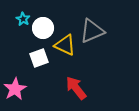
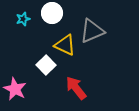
cyan star: rotated 24 degrees clockwise
white circle: moved 9 px right, 15 px up
white square: moved 7 px right, 7 px down; rotated 24 degrees counterclockwise
pink star: rotated 15 degrees counterclockwise
